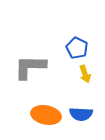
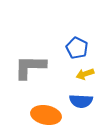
yellow arrow: rotated 90 degrees clockwise
blue semicircle: moved 13 px up
